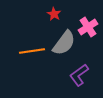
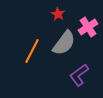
red star: moved 4 px right
orange line: rotated 55 degrees counterclockwise
